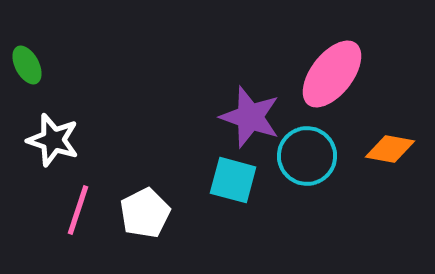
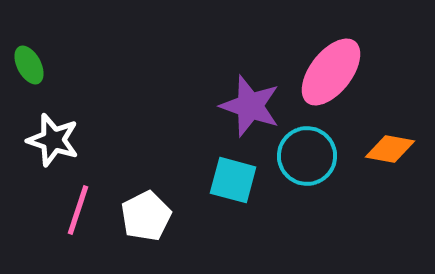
green ellipse: moved 2 px right
pink ellipse: moved 1 px left, 2 px up
purple star: moved 11 px up
white pentagon: moved 1 px right, 3 px down
